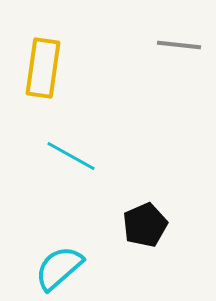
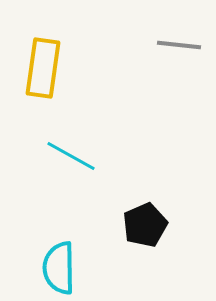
cyan semicircle: rotated 50 degrees counterclockwise
